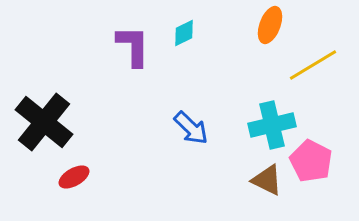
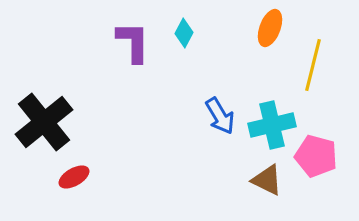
orange ellipse: moved 3 px down
cyan diamond: rotated 36 degrees counterclockwise
purple L-shape: moved 4 px up
yellow line: rotated 45 degrees counterclockwise
black cross: rotated 12 degrees clockwise
blue arrow: moved 29 px right, 12 px up; rotated 15 degrees clockwise
pink pentagon: moved 5 px right, 5 px up; rotated 12 degrees counterclockwise
